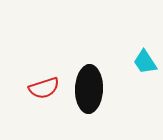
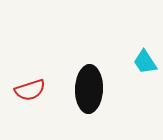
red semicircle: moved 14 px left, 2 px down
